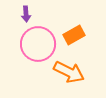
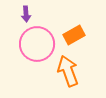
pink circle: moved 1 px left
orange arrow: moved 1 px left, 1 px up; rotated 136 degrees counterclockwise
